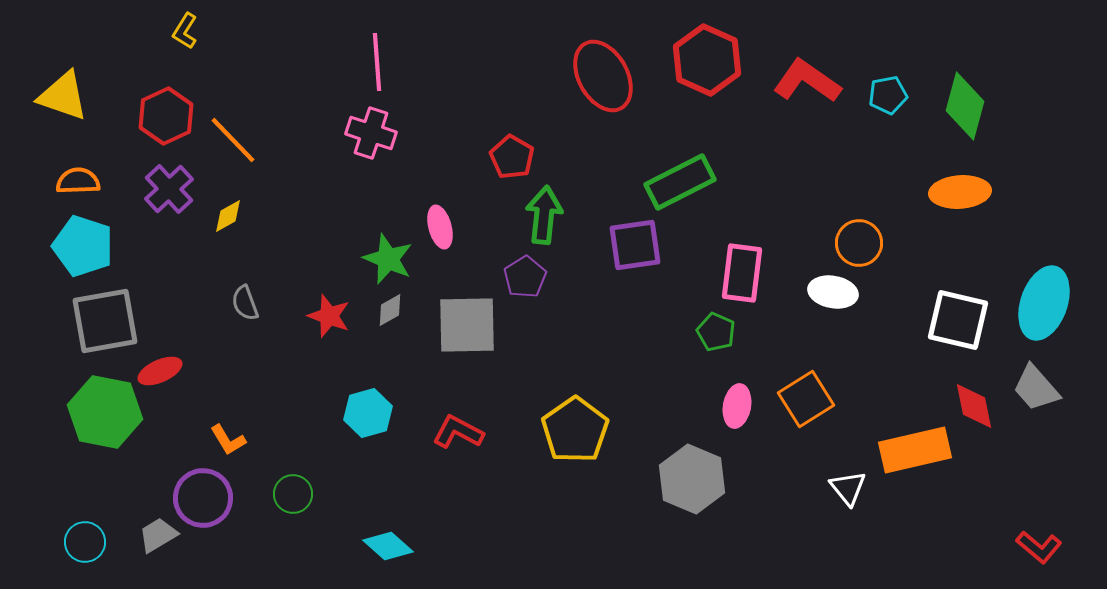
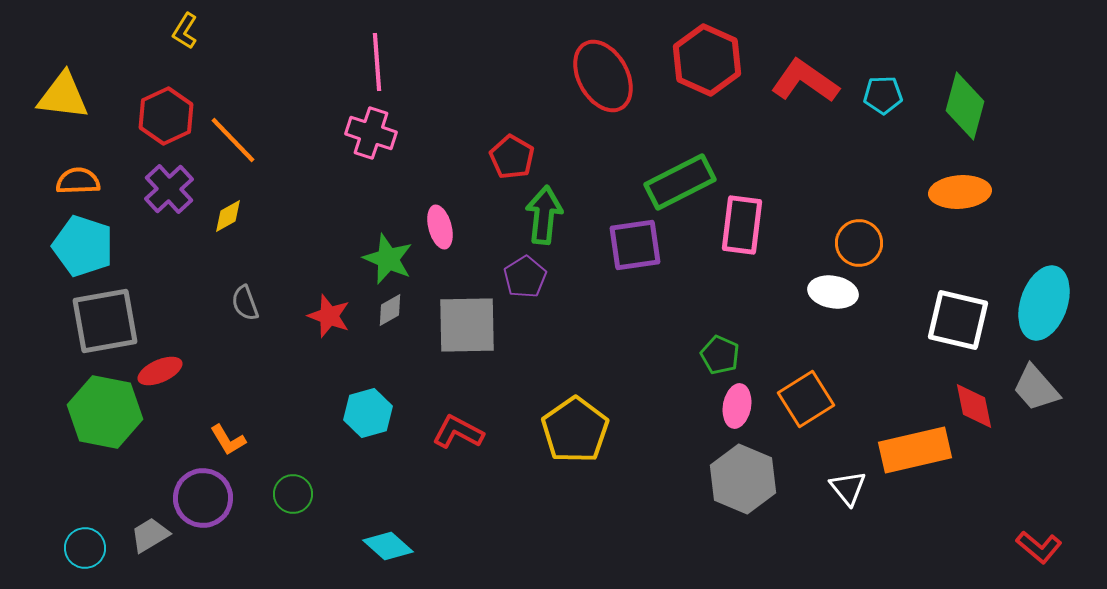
red L-shape at (807, 81): moved 2 px left
cyan pentagon at (888, 95): moved 5 px left; rotated 9 degrees clockwise
yellow triangle at (63, 96): rotated 12 degrees counterclockwise
pink rectangle at (742, 273): moved 48 px up
green pentagon at (716, 332): moved 4 px right, 23 px down
gray hexagon at (692, 479): moved 51 px right
gray trapezoid at (158, 535): moved 8 px left
cyan circle at (85, 542): moved 6 px down
